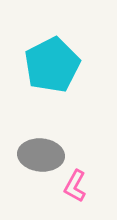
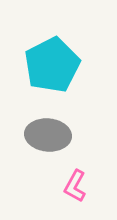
gray ellipse: moved 7 px right, 20 px up
